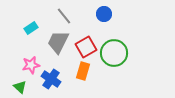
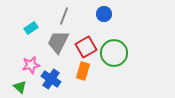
gray line: rotated 60 degrees clockwise
